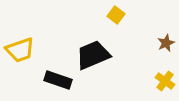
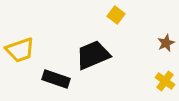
black rectangle: moved 2 px left, 1 px up
